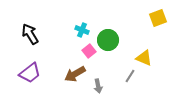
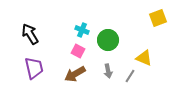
pink square: moved 11 px left; rotated 24 degrees counterclockwise
purple trapezoid: moved 4 px right, 5 px up; rotated 65 degrees counterclockwise
gray arrow: moved 10 px right, 15 px up
